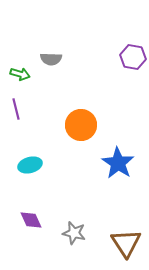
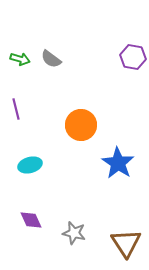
gray semicircle: rotated 35 degrees clockwise
green arrow: moved 15 px up
